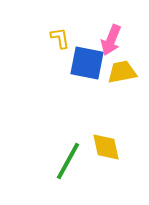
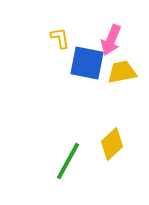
yellow diamond: moved 6 px right, 3 px up; rotated 60 degrees clockwise
